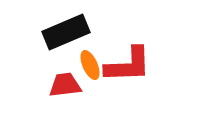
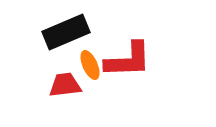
red L-shape: moved 5 px up
